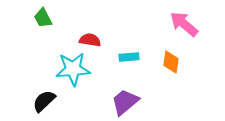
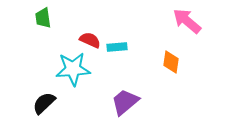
green trapezoid: rotated 20 degrees clockwise
pink arrow: moved 3 px right, 3 px up
red semicircle: rotated 15 degrees clockwise
cyan rectangle: moved 12 px left, 10 px up
black semicircle: moved 2 px down
